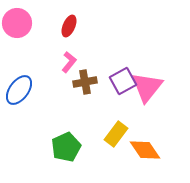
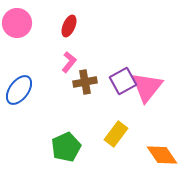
orange diamond: moved 17 px right, 5 px down
